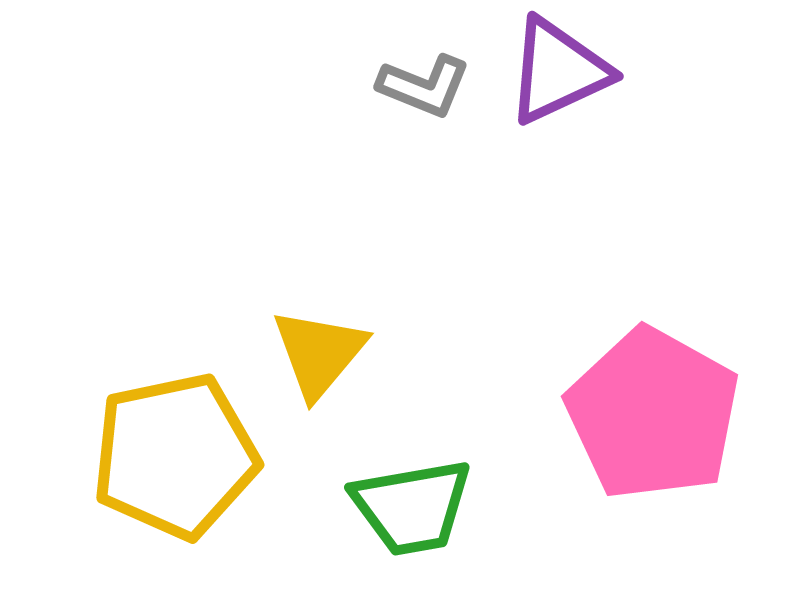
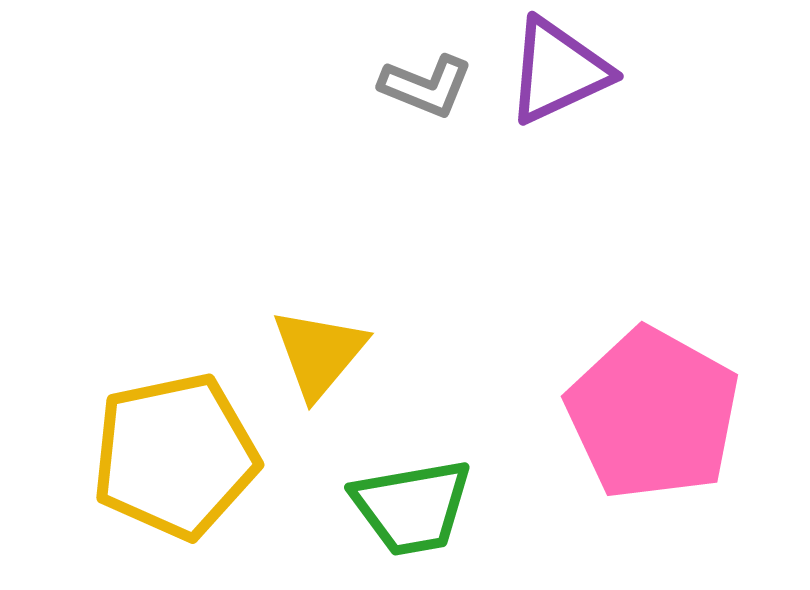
gray L-shape: moved 2 px right
